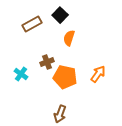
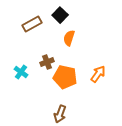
cyan cross: moved 2 px up
